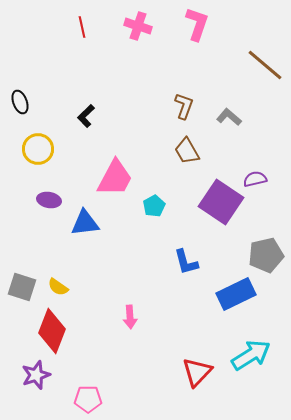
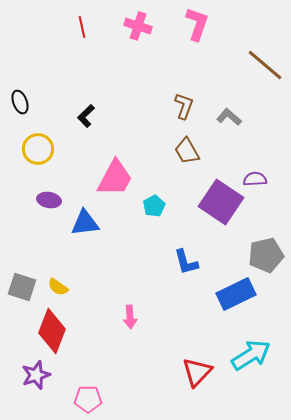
purple semicircle: rotated 10 degrees clockwise
